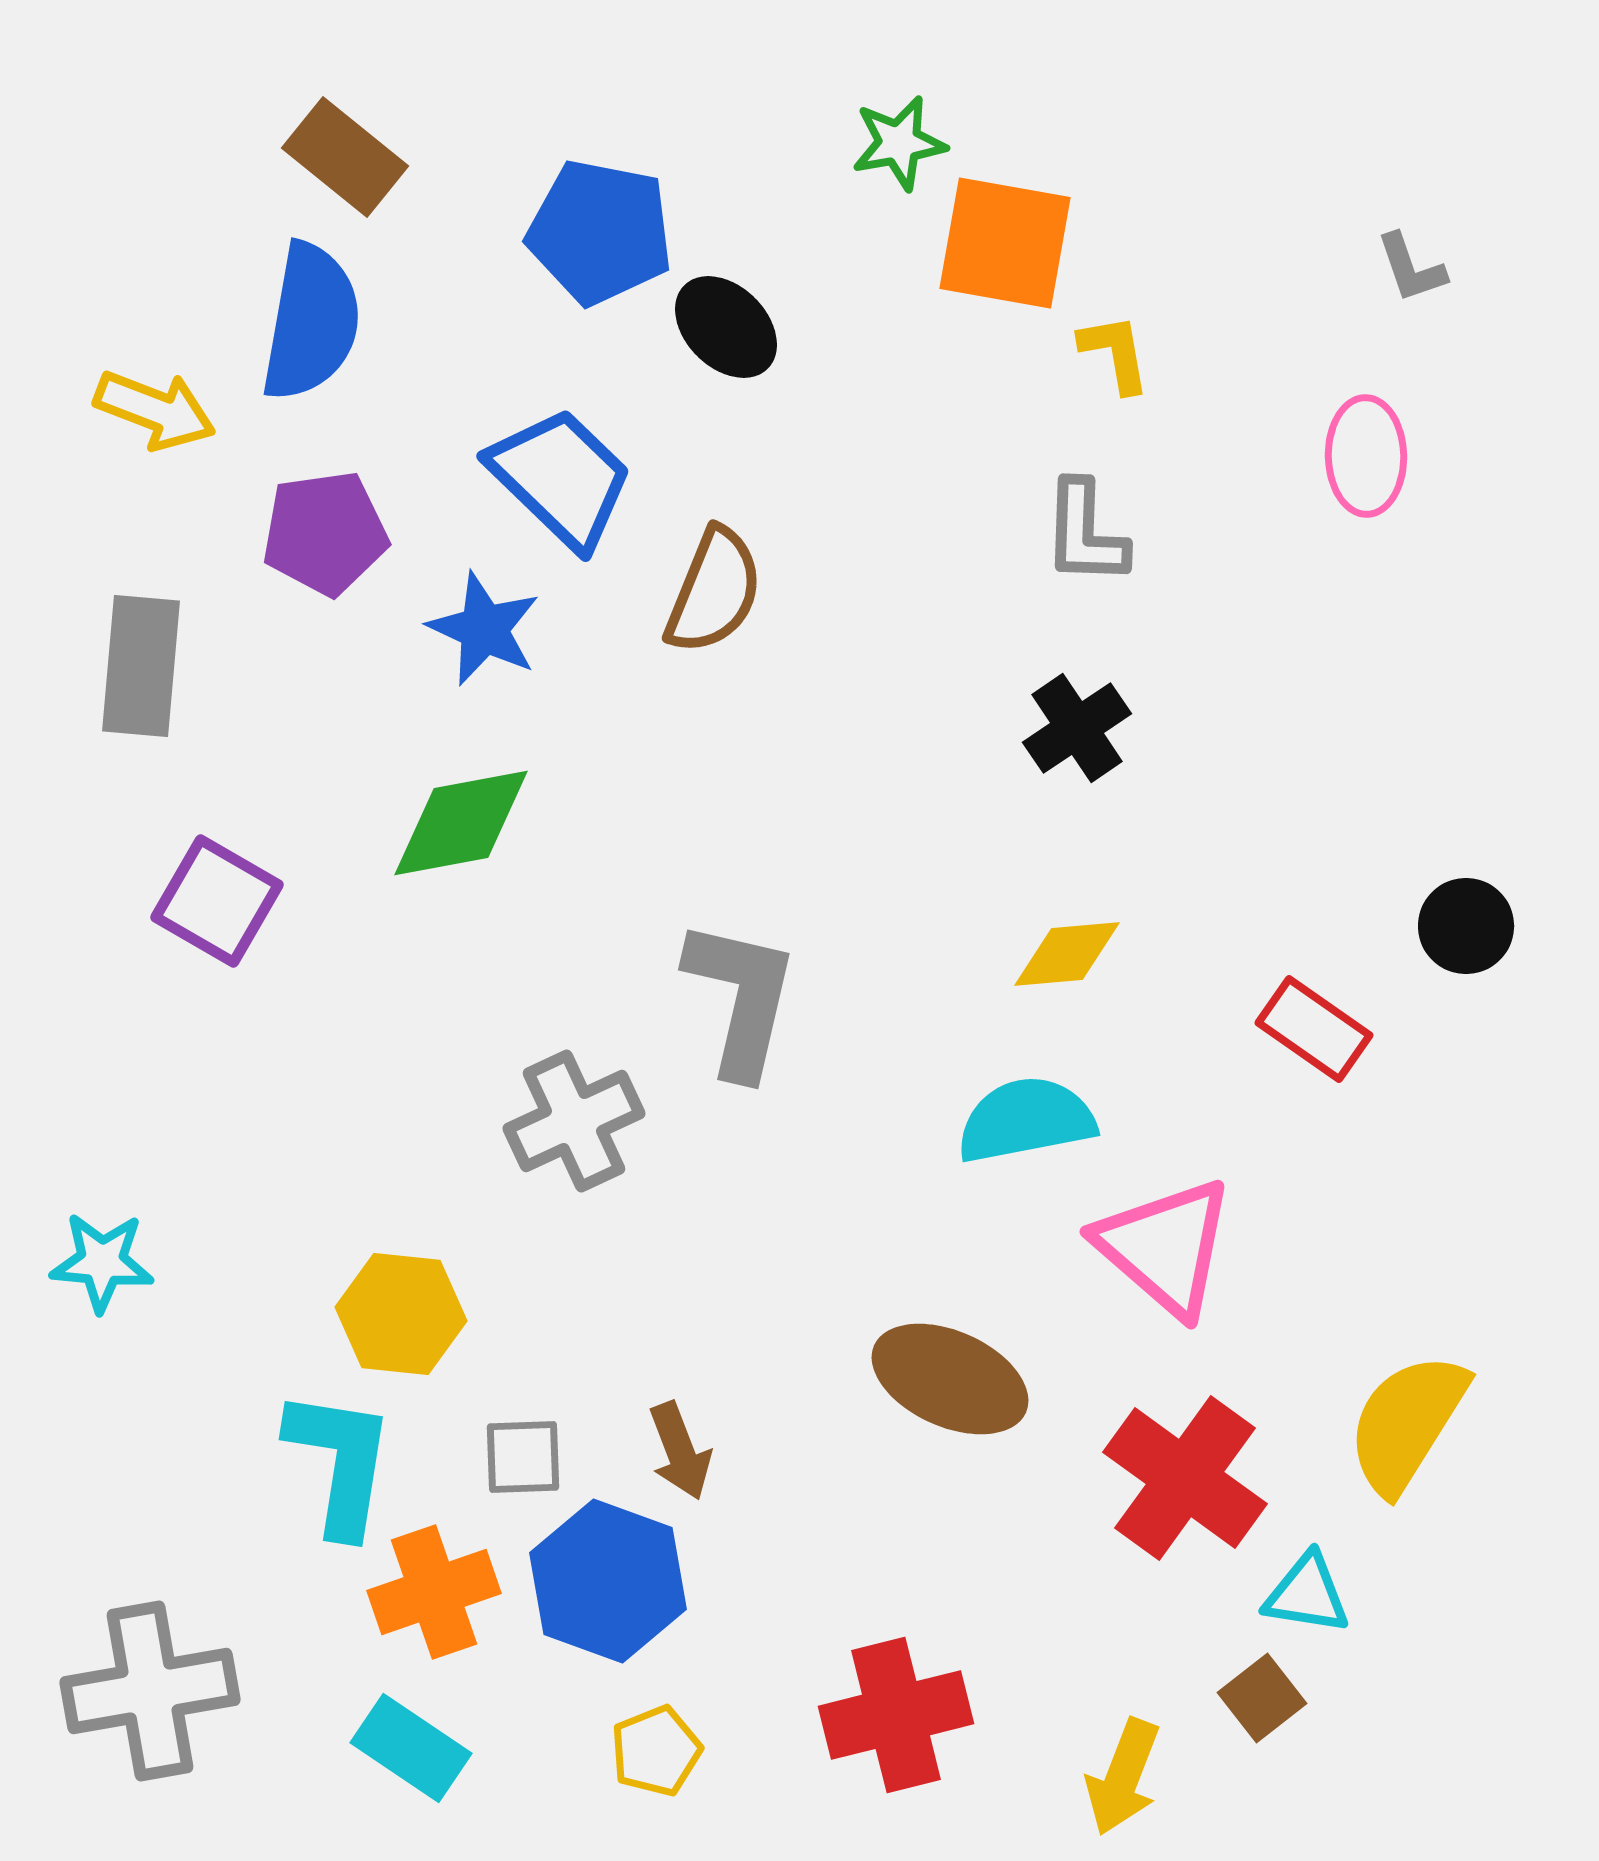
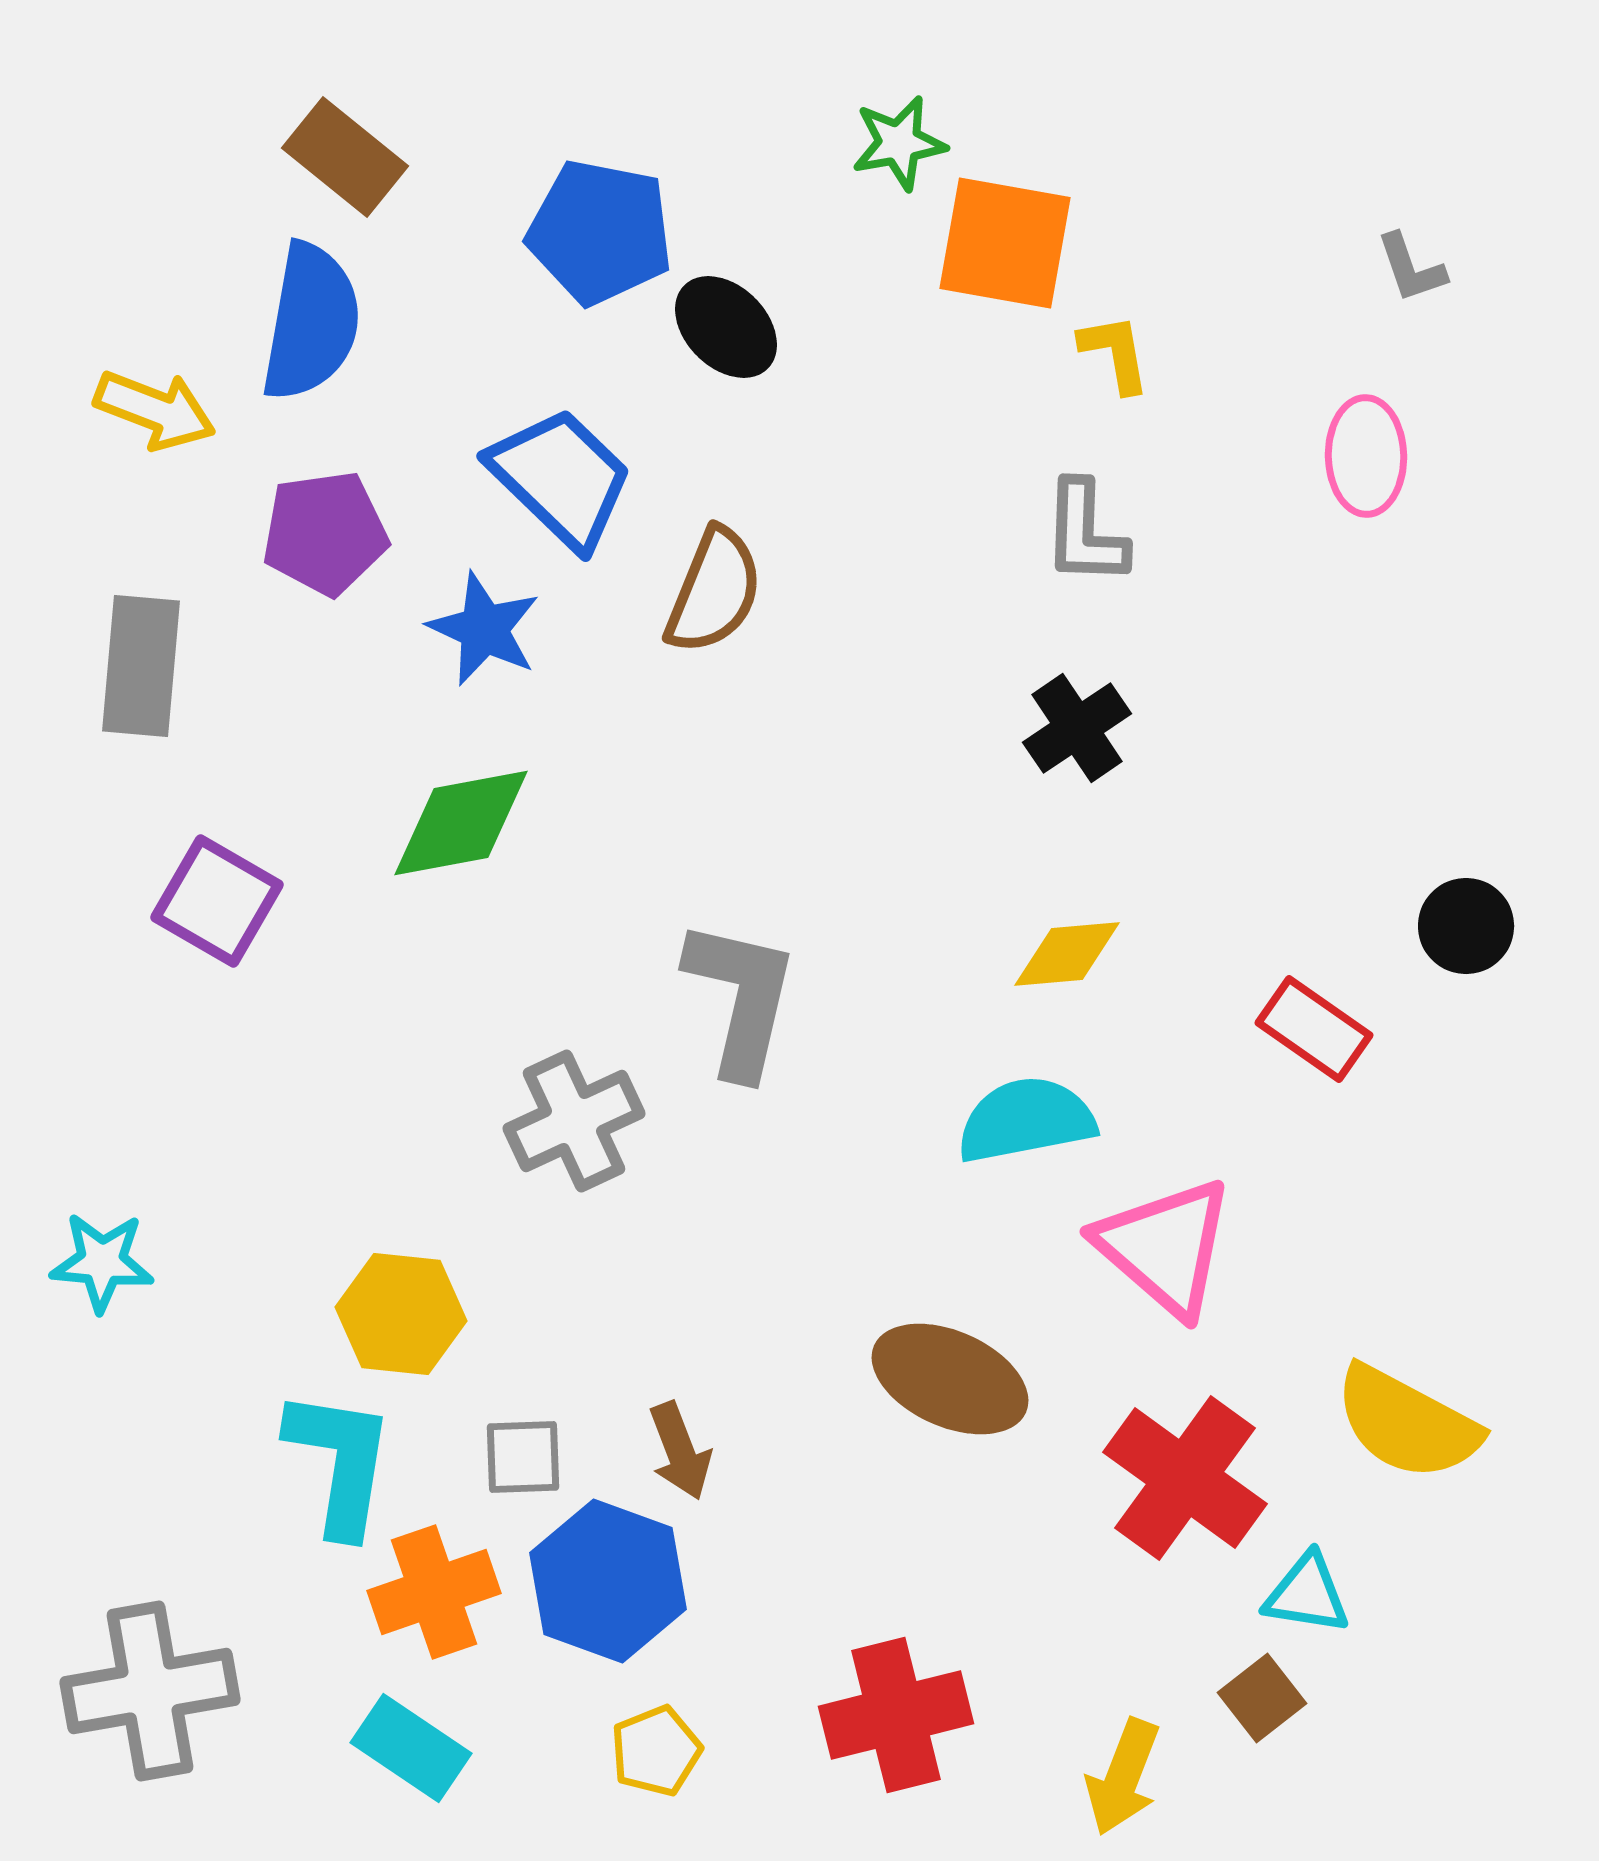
yellow semicircle at (1407, 1423): rotated 94 degrees counterclockwise
